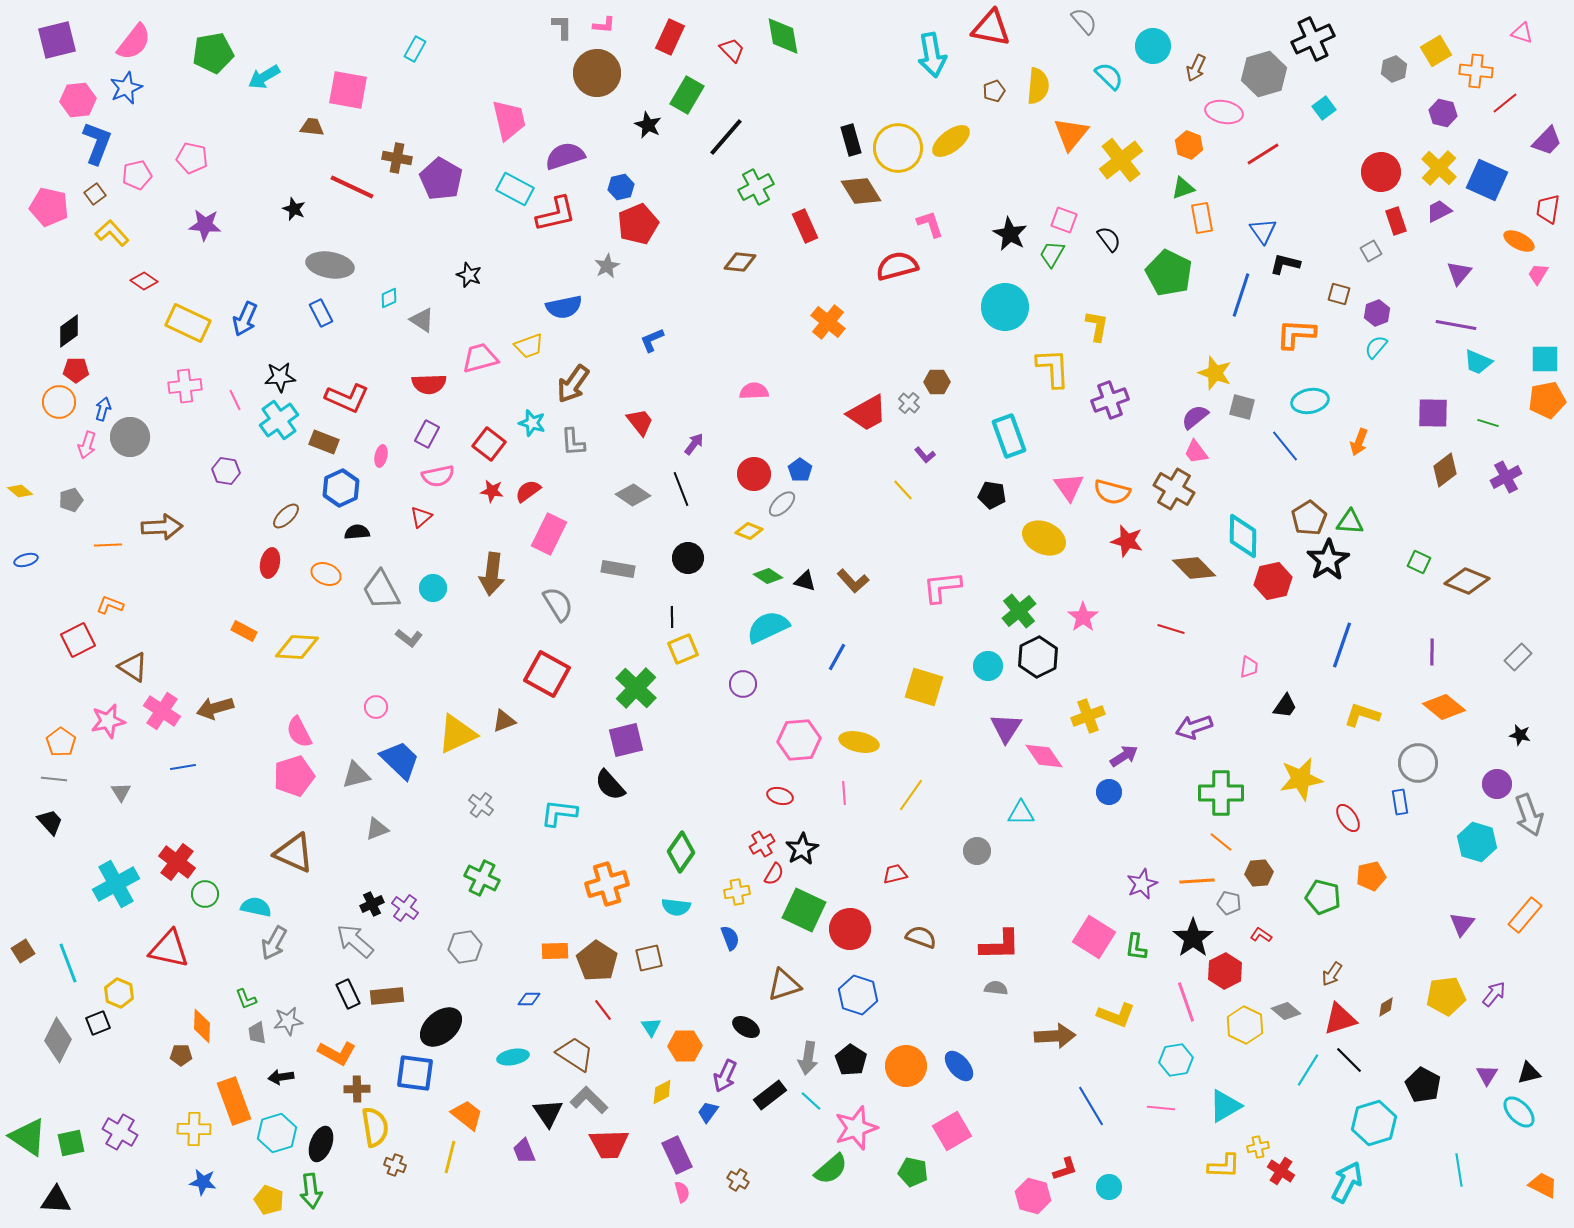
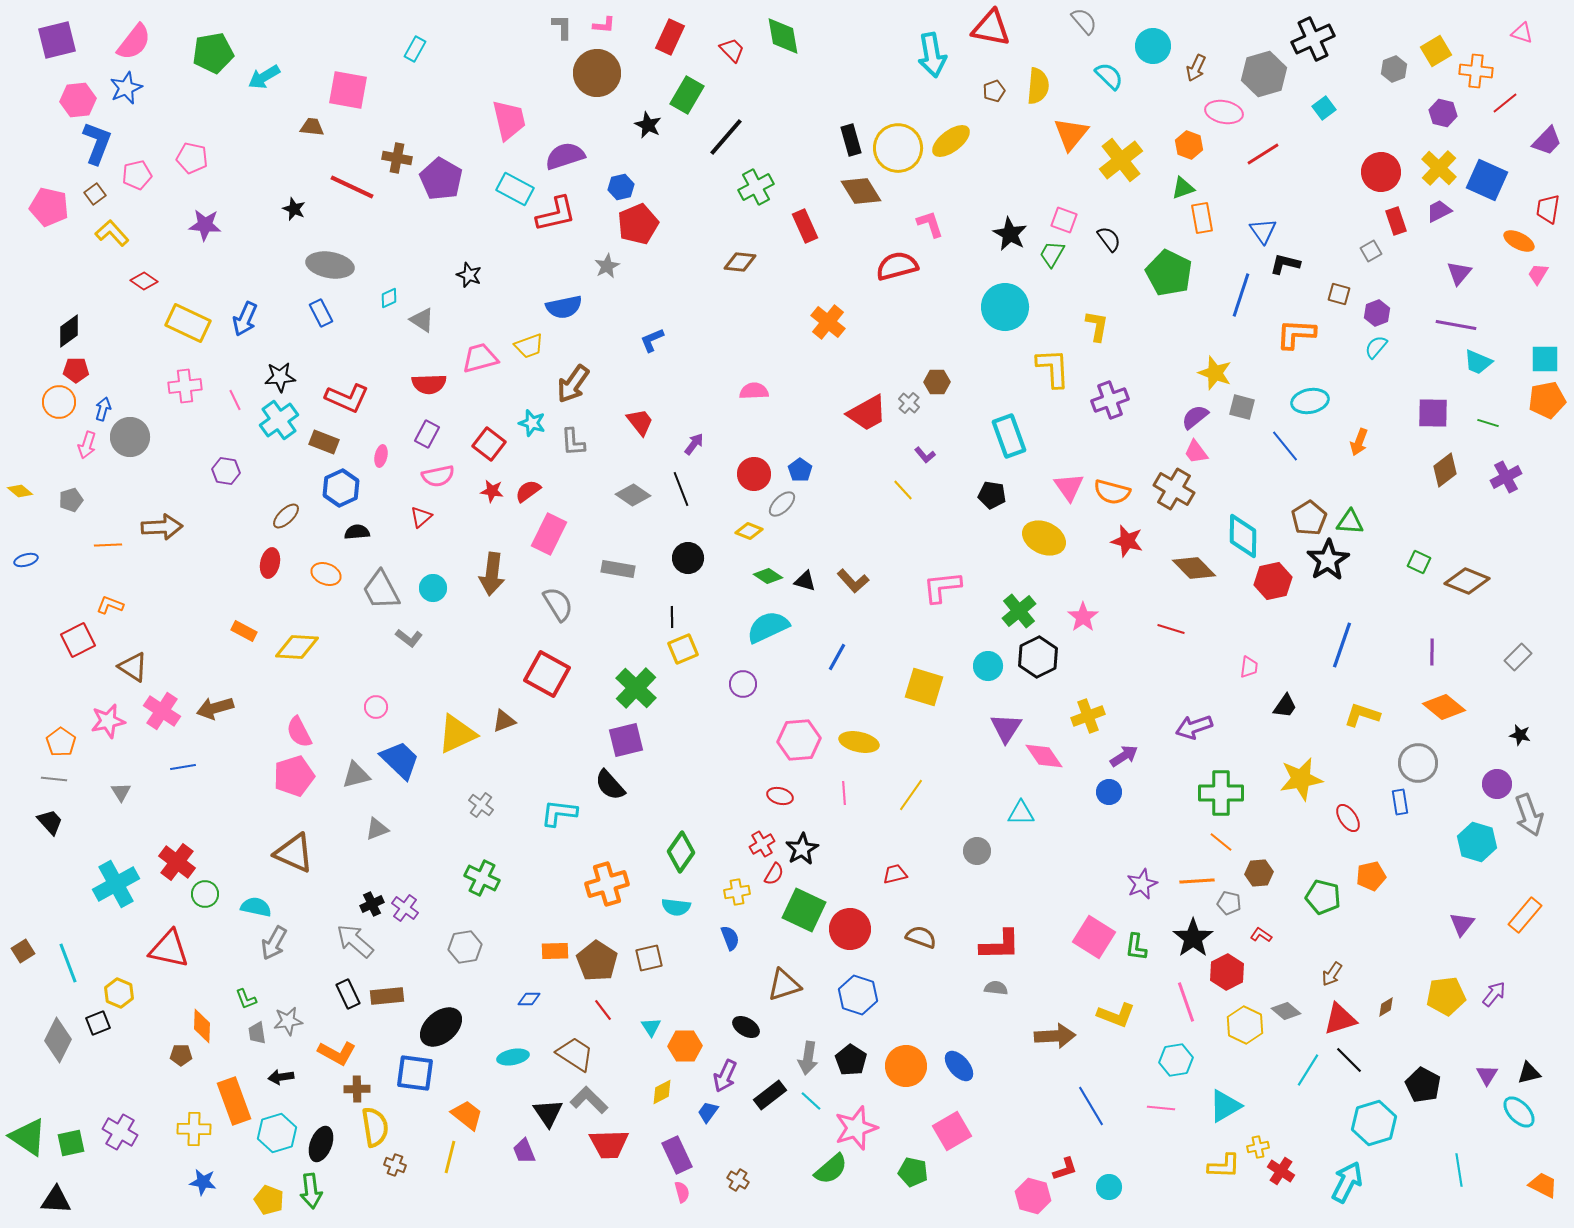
red hexagon at (1225, 971): moved 2 px right, 1 px down
